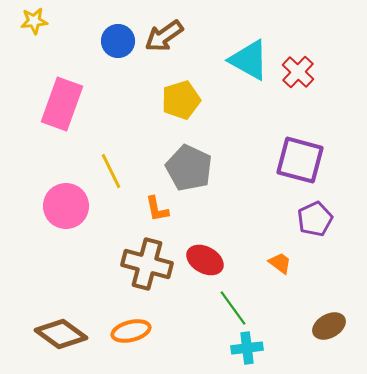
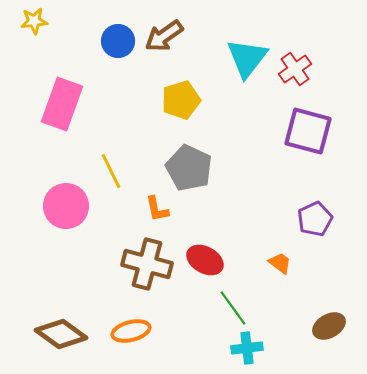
cyan triangle: moved 2 px left, 2 px up; rotated 39 degrees clockwise
red cross: moved 3 px left, 3 px up; rotated 12 degrees clockwise
purple square: moved 8 px right, 29 px up
